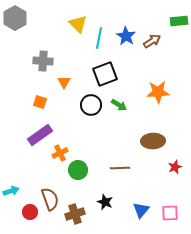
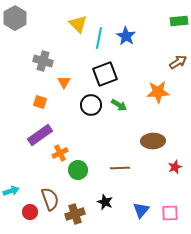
brown arrow: moved 26 px right, 21 px down
gray cross: rotated 12 degrees clockwise
